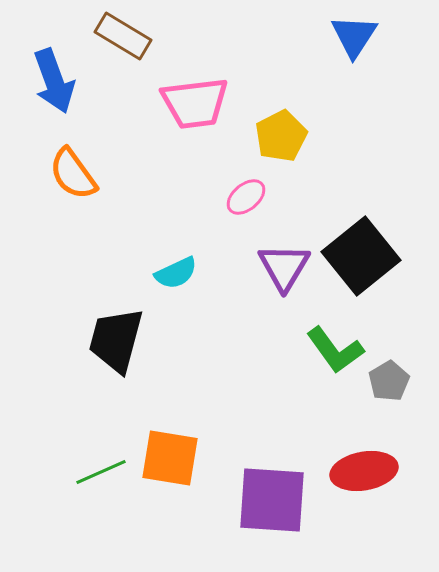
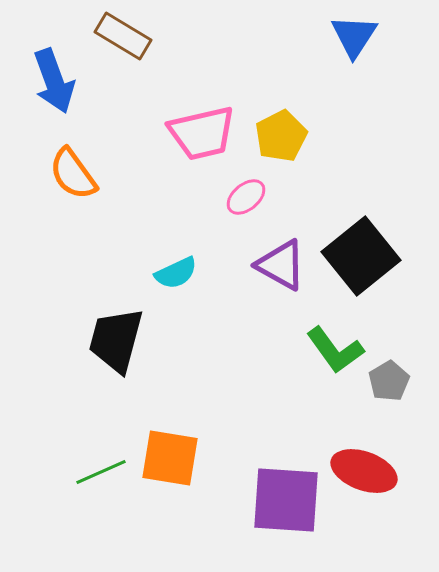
pink trapezoid: moved 7 px right, 30 px down; rotated 6 degrees counterclockwise
purple triangle: moved 3 px left, 2 px up; rotated 32 degrees counterclockwise
red ellipse: rotated 30 degrees clockwise
purple square: moved 14 px right
